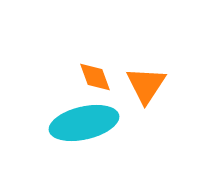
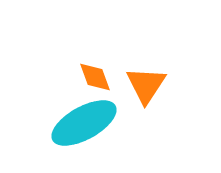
cyan ellipse: rotated 16 degrees counterclockwise
